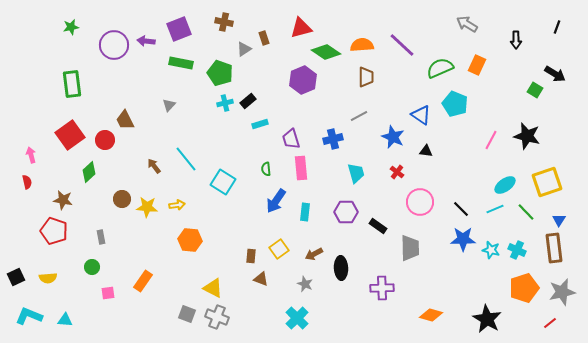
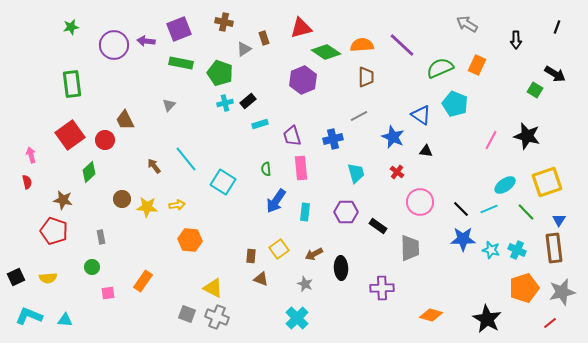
purple trapezoid at (291, 139): moved 1 px right, 3 px up
cyan line at (495, 209): moved 6 px left
